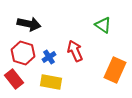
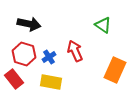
red hexagon: moved 1 px right, 1 px down
